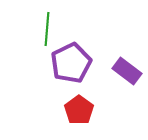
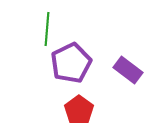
purple rectangle: moved 1 px right, 1 px up
